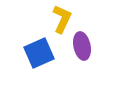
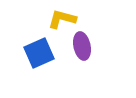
yellow L-shape: rotated 100 degrees counterclockwise
